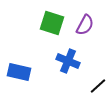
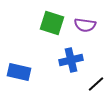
purple semicircle: rotated 70 degrees clockwise
blue cross: moved 3 px right, 1 px up; rotated 35 degrees counterclockwise
black line: moved 2 px left, 2 px up
